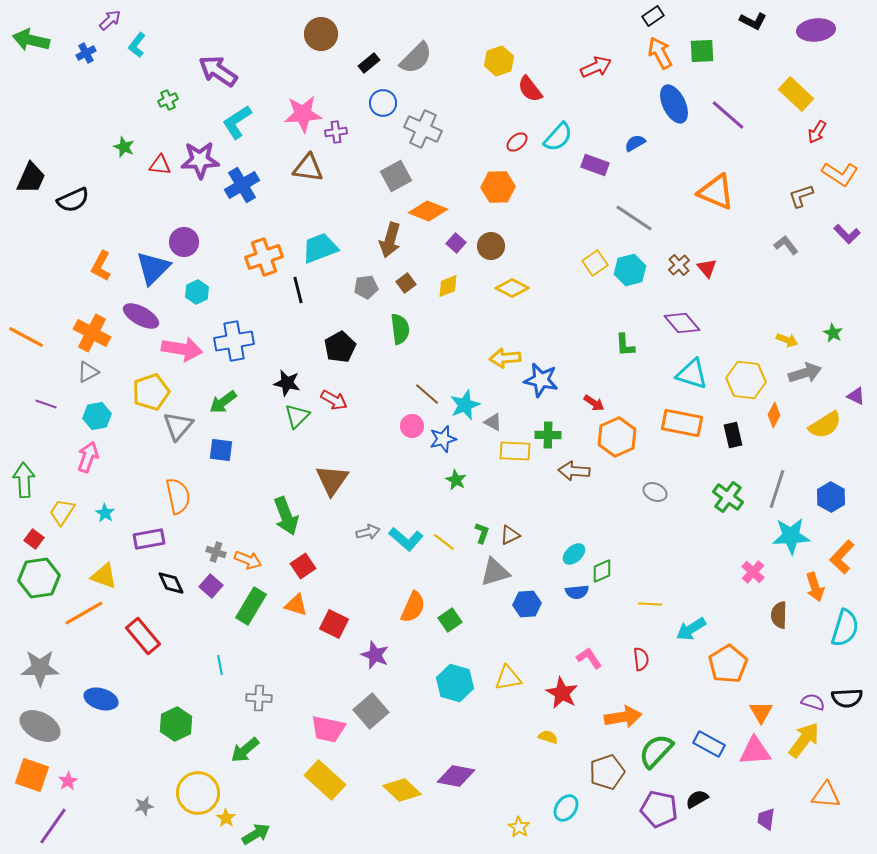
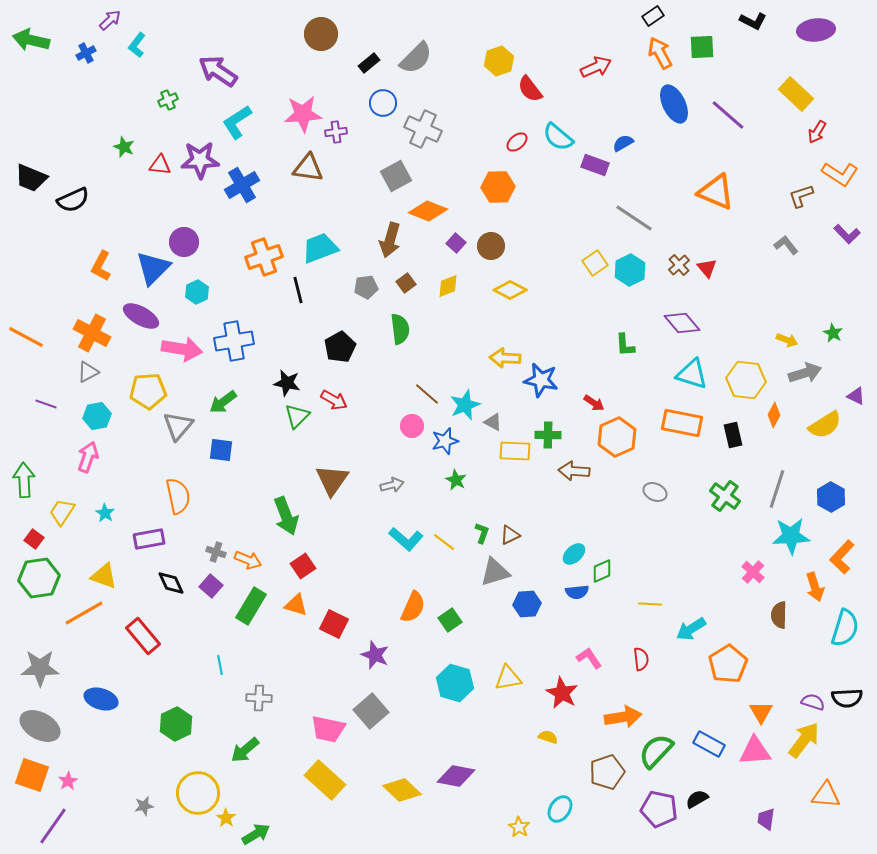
green square at (702, 51): moved 4 px up
cyan semicircle at (558, 137): rotated 88 degrees clockwise
blue semicircle at (635, 143): moved 12 px left
black trapezoid at (31, 178): rotated 88 degrees clockwise
cyan hexagon at (630, 270): rotated 12 degrees counterclockwise
yellow diamond at (512, 288): moved 2 px left, 2 px down
yellow arrow at (505, 358): rotated 8 degrees clockwise
yellow pentagon at (151, 392): moved 3 px left, 1 px up; rotated 15 degrees clockwise
blue star at (443, 439): moved 2 px right, 2 px down
green cross at (728, 497): moved 3 px left, 1 px up
gray arrow at (368, 532): moved 24 px right, 47 px up
cyan ellipse at (566, 808): moved 6 px left, 1 px down
